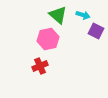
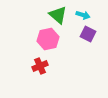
purple square: moved 8 px left, 3 px down
